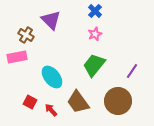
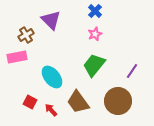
brown cross: rotated 28 degrees clockwise
